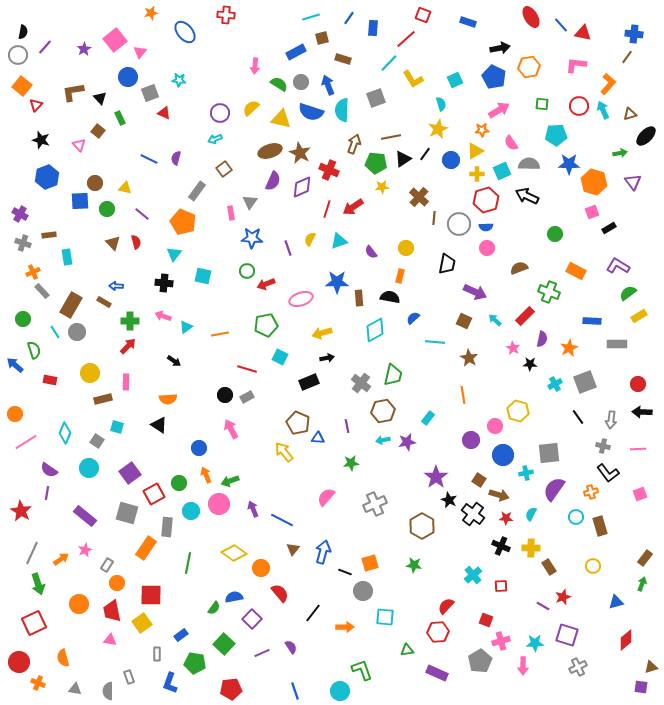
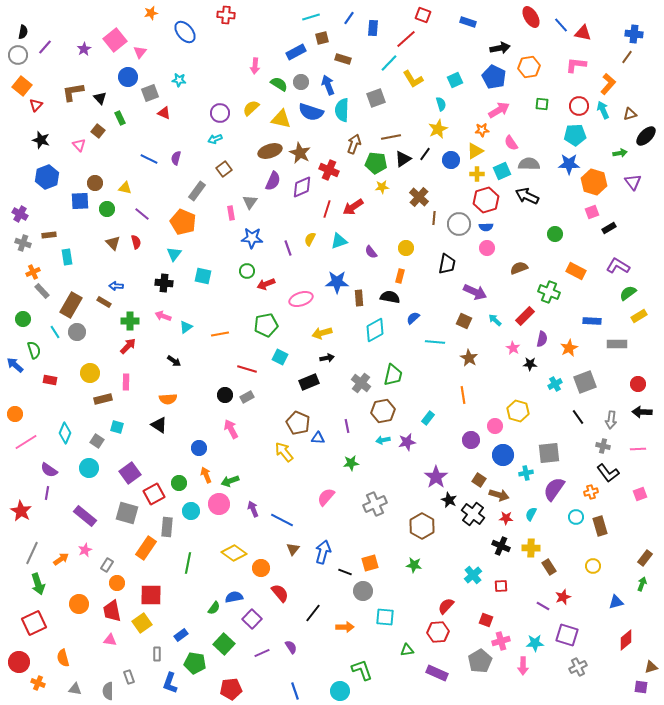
cyan pentagon at (556, 135): moved 19 px right
